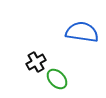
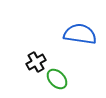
blue semicircle: moved 2 px left, 2 px down
